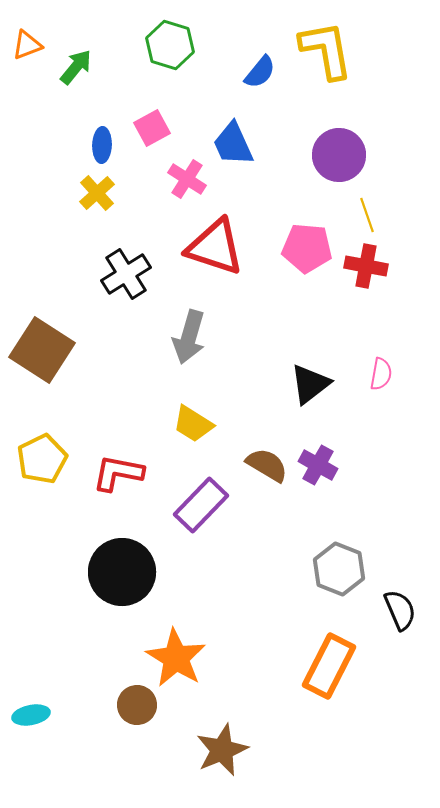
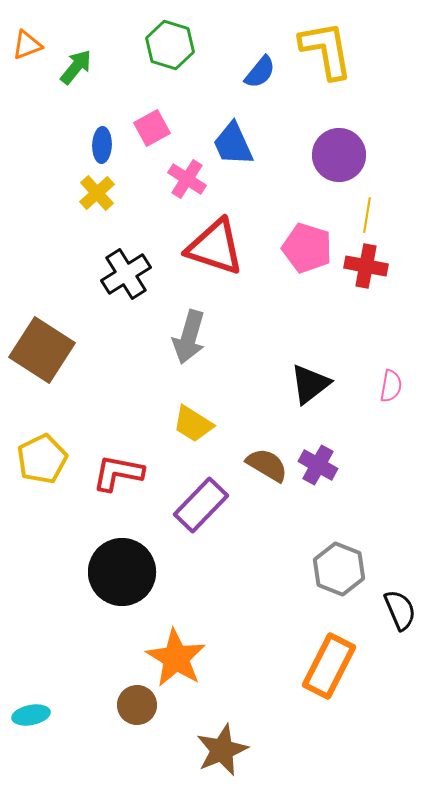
yellow line: rotated 28 degrees clockwise
pink pentagon: rotated 12 degrees clockwise
pink semicircle: moved 10 px right, 12 px down
